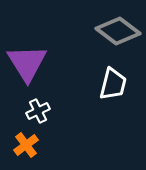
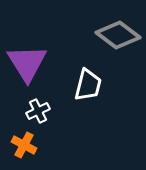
gray diamond: moved 4 px down
white trapezoid: moved 25 px left, 1 px down
orange cross: moved 2 px left; rotated 25 degrees counterclockwise
